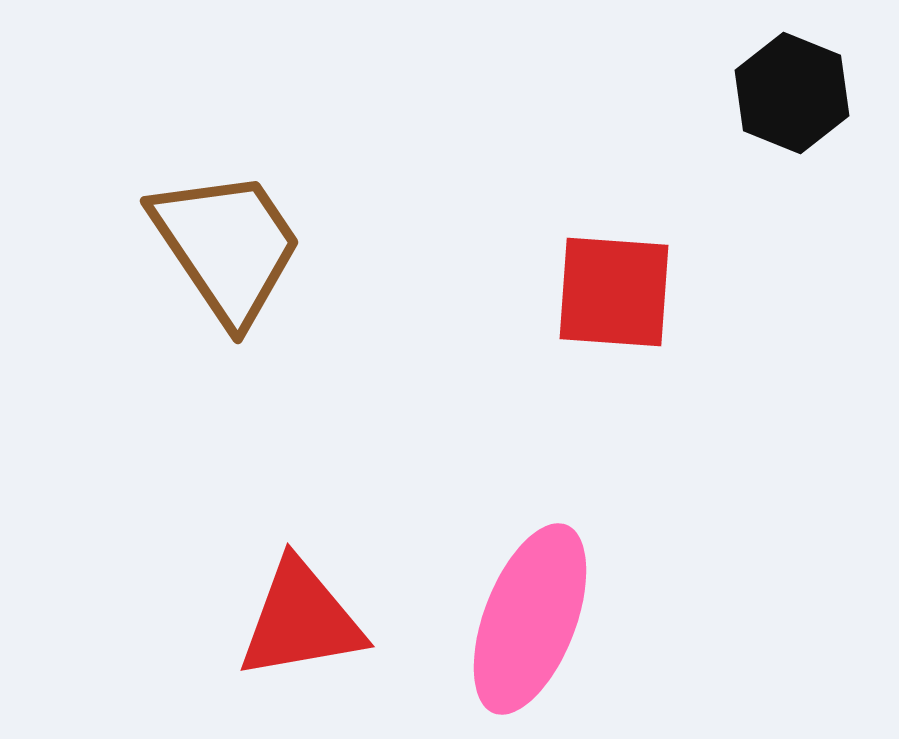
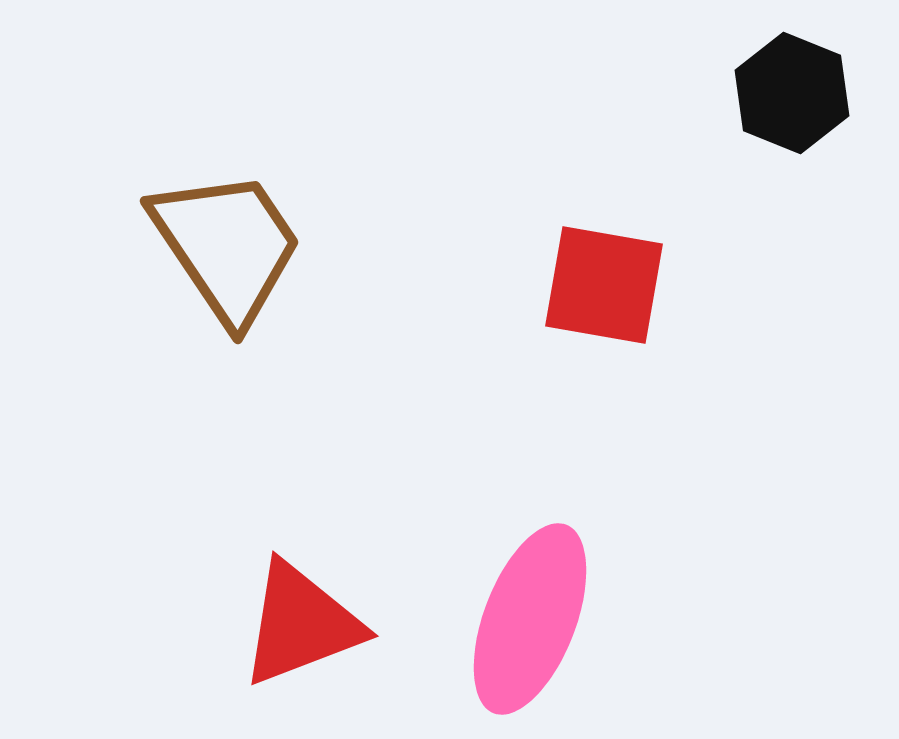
red square: moved 10 px left, 7 px up; rotated 6 degrees clockwise
red triangle: moved 4 px down; rotated 11 degrees counterclockwise
